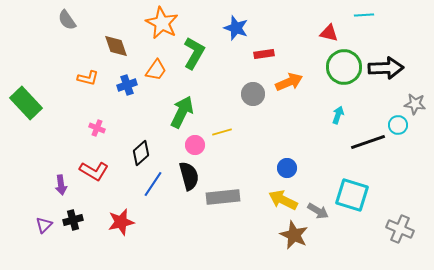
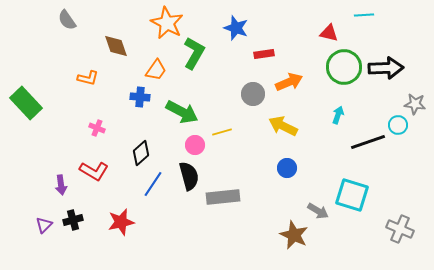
orange star: moved 5 px right
blue cross: moved 13 px right, 12 px down; rotated 24 degrees clockwise
green arrow: rotated 92 degrees clockwise
yellow arrow: moved 74 px up
